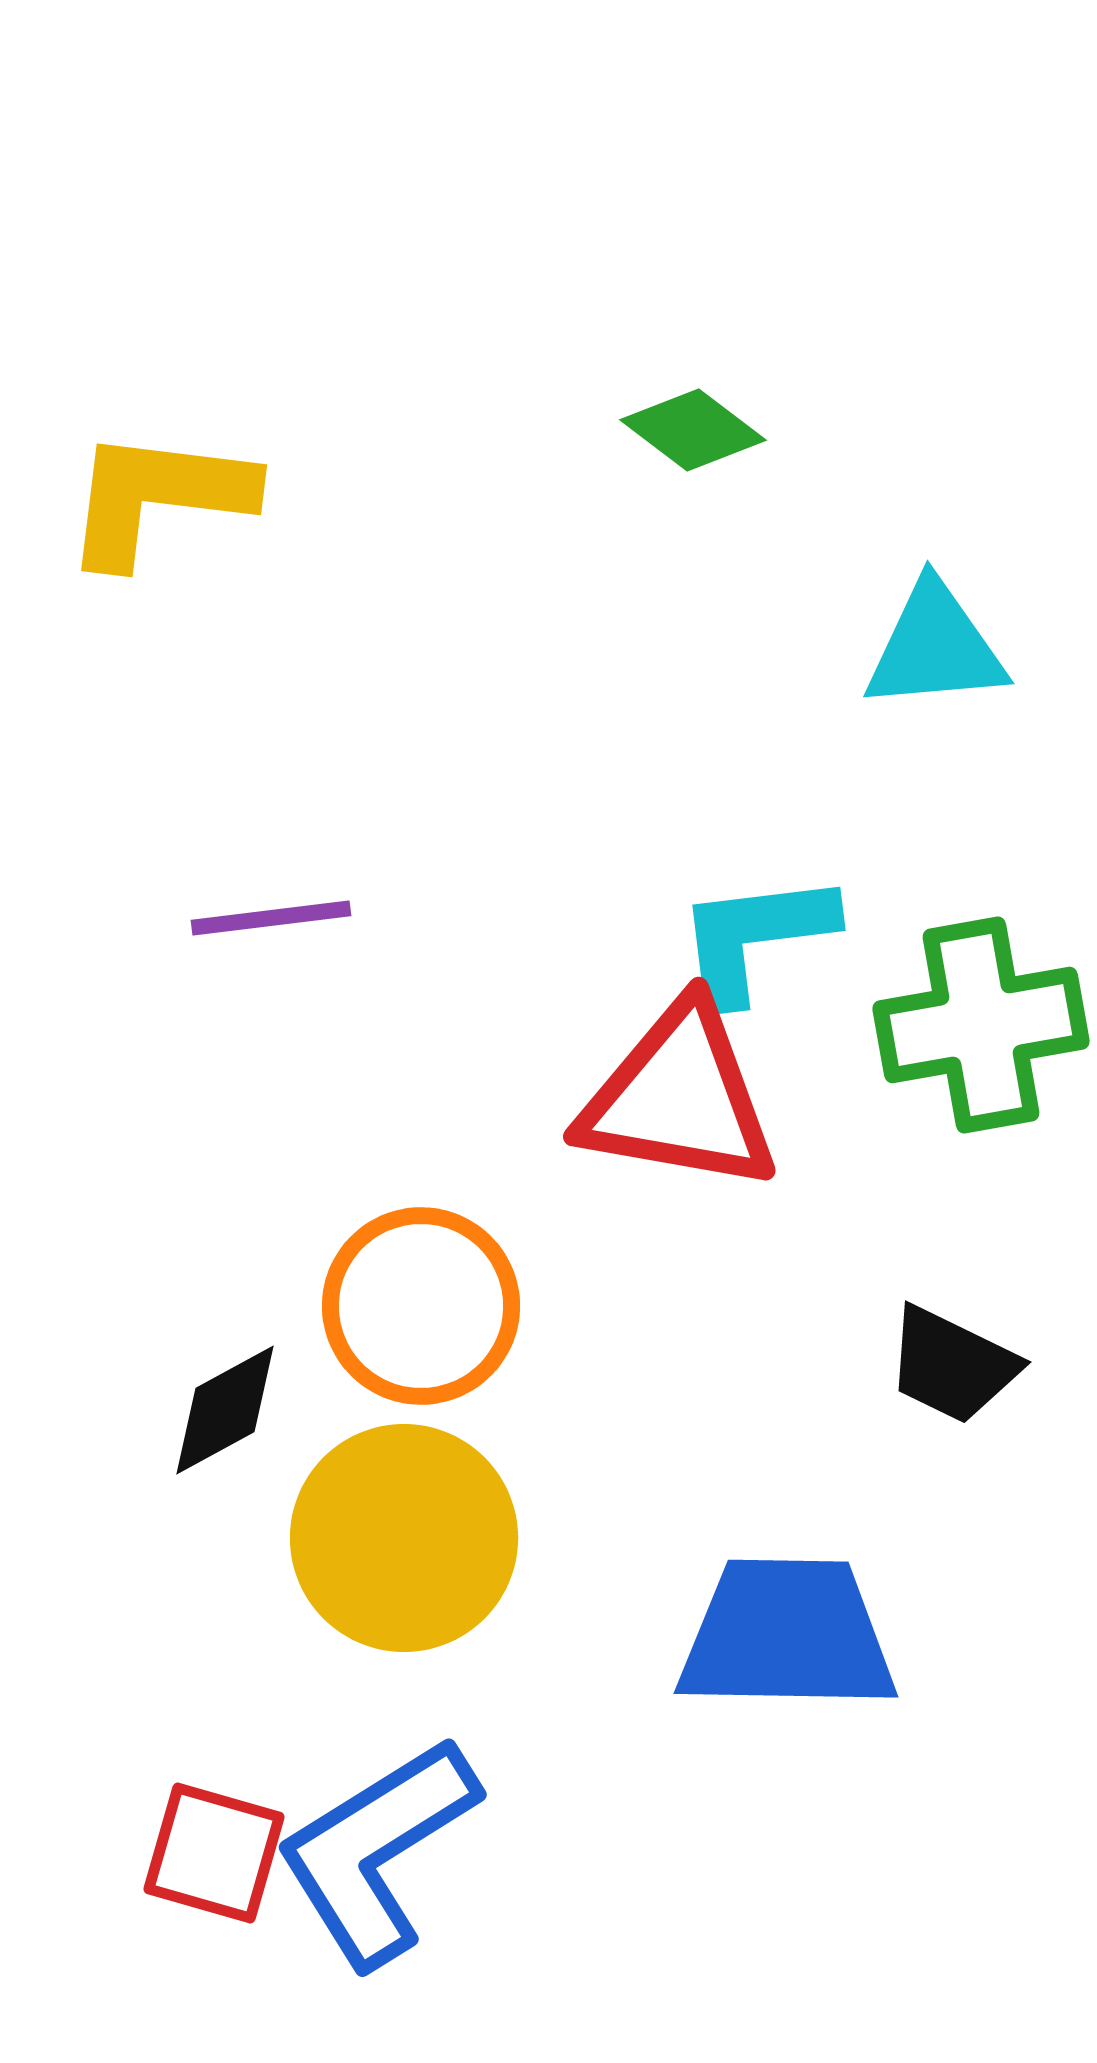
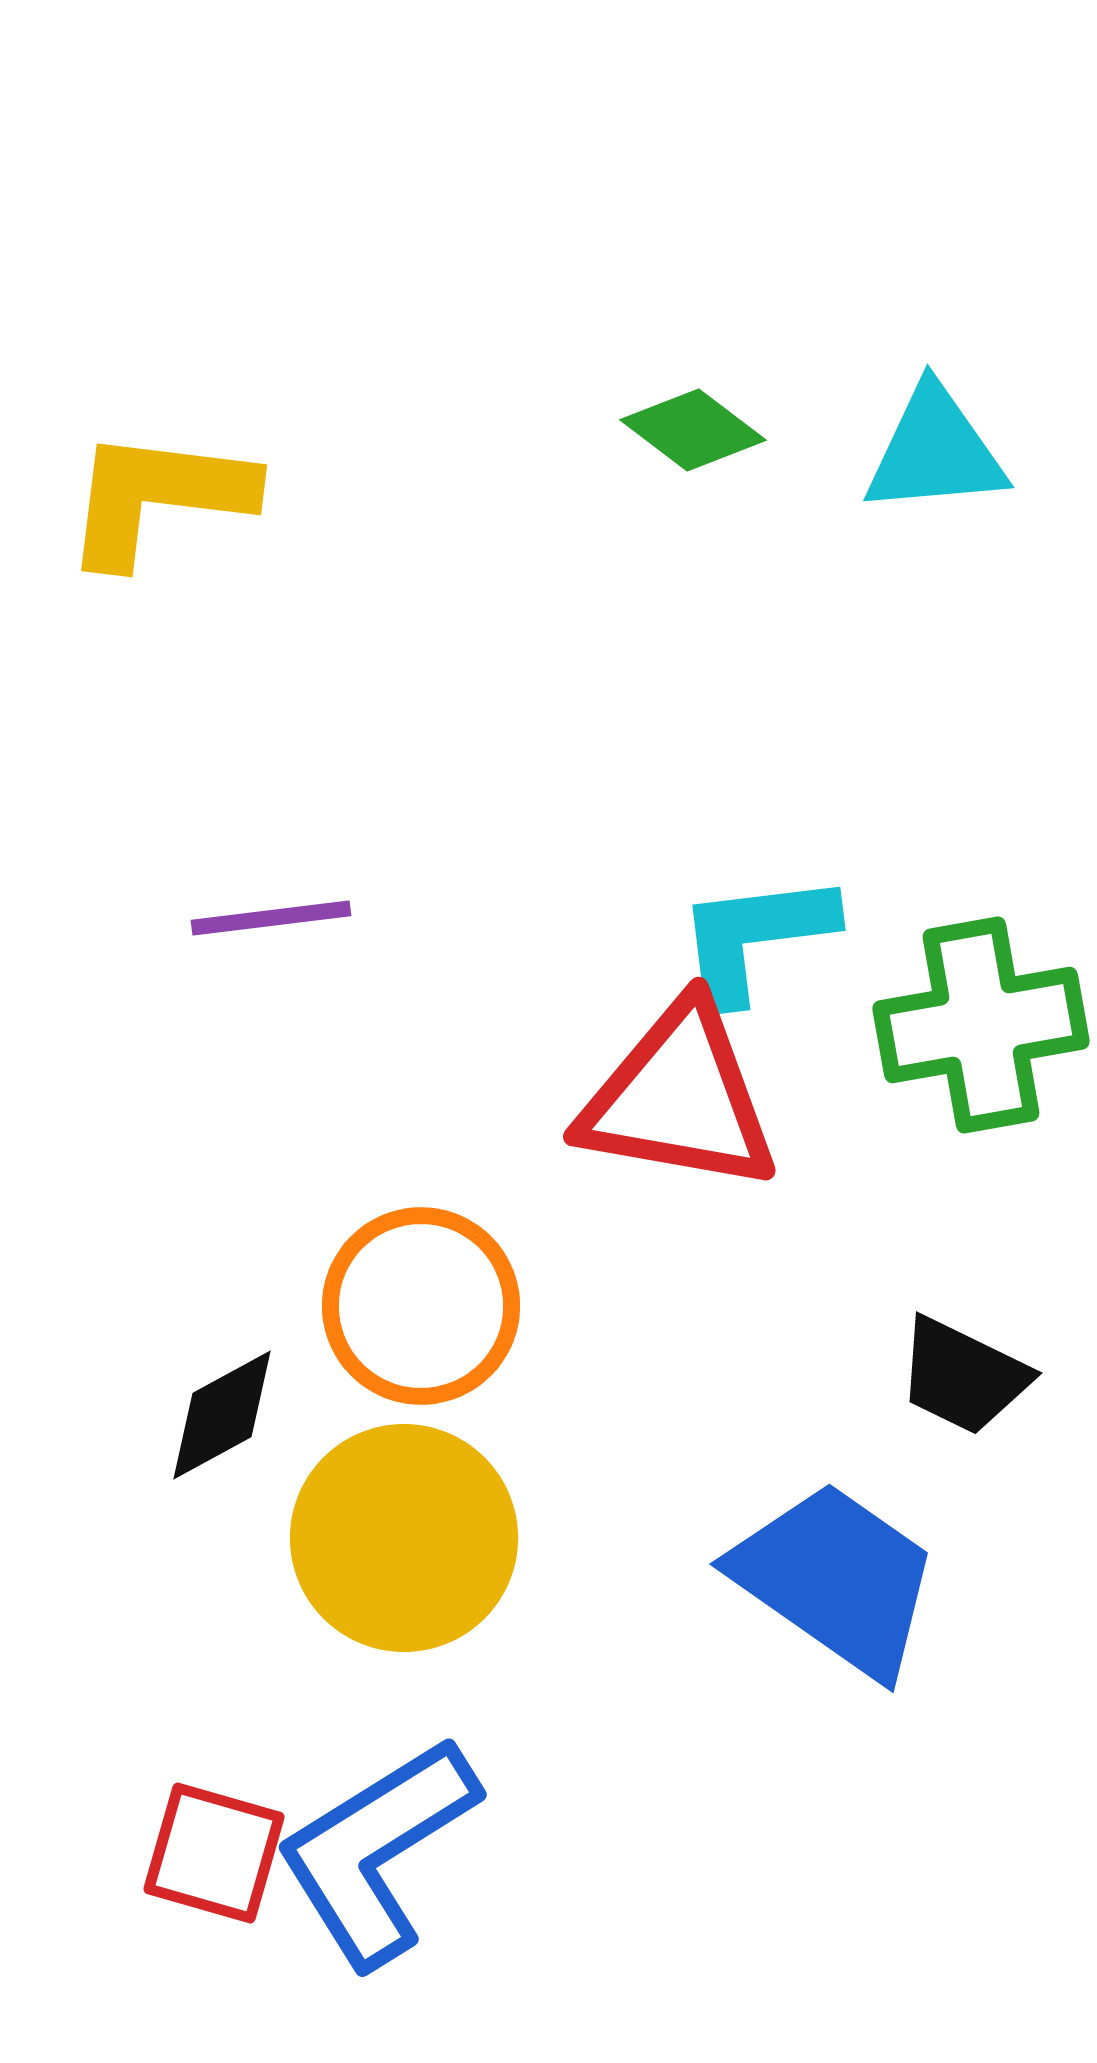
cyan triangle: moved 196 px up
black trapezoid: moved 11 px right, 11 px down
black diamond: moved 3 px left, 5 px down
blue trapezoid: moved 49 px right, 56 px up; rotated 34 degrees clockwise
